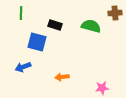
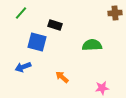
green line: rotated 40 degrees clockwise
green semicircle: moved 1 px right, 19 px down; rotated 18 degrees counterclockwise
orange arrow: rotated 48 degrees clockwise
